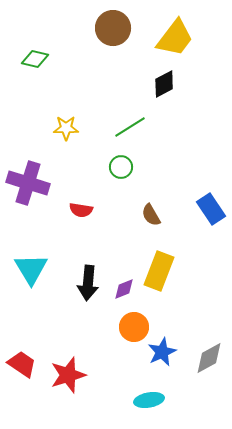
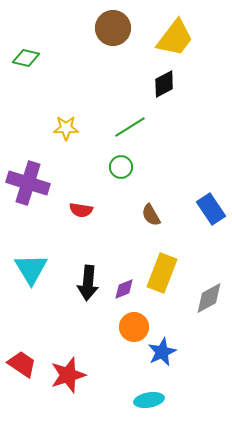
green diamond: moved 9 px left, 1 px up
yellow rectangle: moved 3 px right, 2 px down
gray diamond: moved 60 px up
